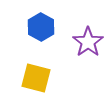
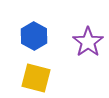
blue hexagon: moved 7 px left, 9 px down
